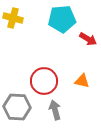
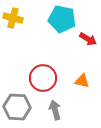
cyan pentagon: rotated 16 degrees clockwise
red circle: moved 1 px left, 3 px up
